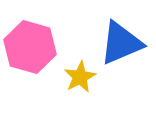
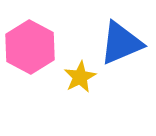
pink hexagon: rotated 12 degrees clockwise
